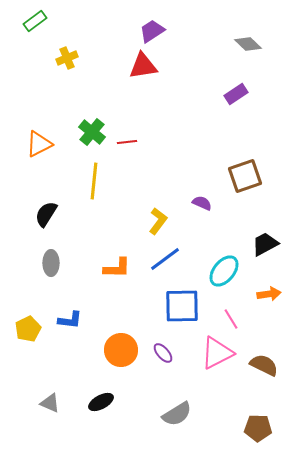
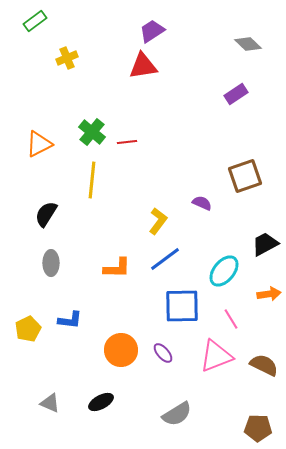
yellow line: moved 2 px left, 1 px up
pink triangle: moved 1 px left, 3 px down; rotated 6 degrees clockwise
